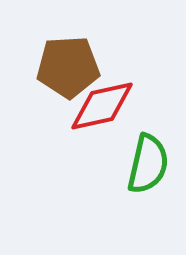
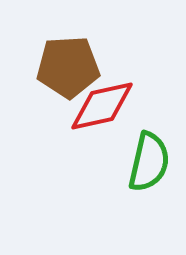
green semicircle: moved 1 px right, 2 px up
